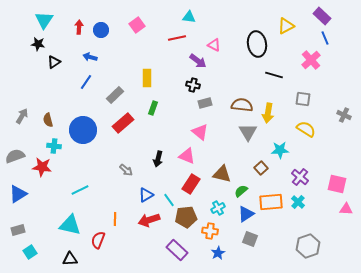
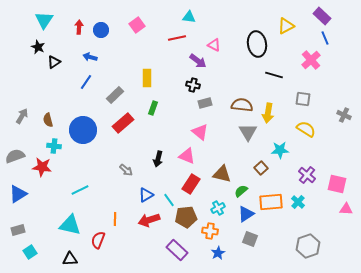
black star at (38, 44): moved 3 px down; rotated 16 degrees clockwise
purple cross at (300, 177): moved 7 px right, 2 px up
